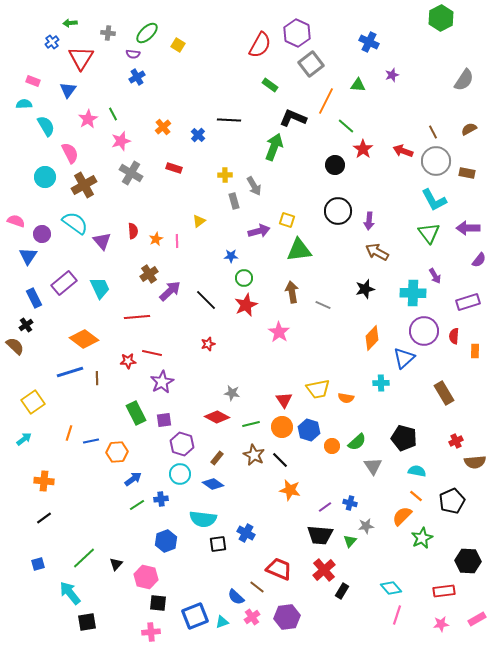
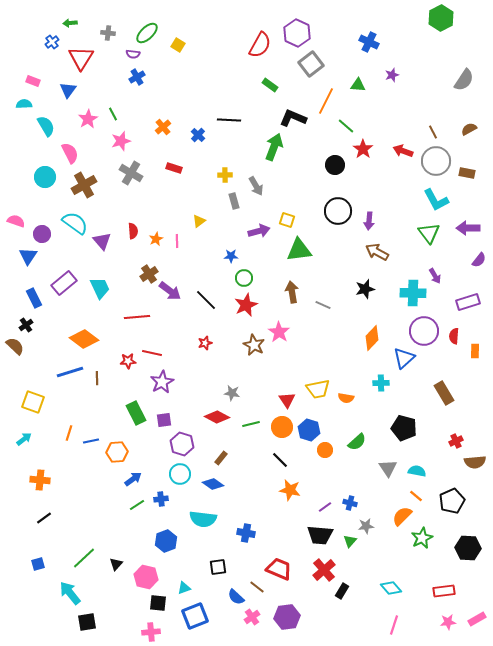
gray arrow at (254, 186): moved 2 px right
cyan L-shape at (434, 200): moved 2 px right
purple arrow at (170, 291): rotated 80 degrees clockwise
red star at (208, 344): moved 3 px left, 1 px up
red triangle at (284, 400): moved 3 px right
yellow square at (33, 402): rotated 35 degrees counterclockwise
black pentagon at (404, 438): moved 10 px up
orange circle at (332, 446): moved 7 px left, 4 px down
brown star at (254, 455): moved 110 px up
brown rectangle at (217, 458): moved 4 px right
gray triangle at (373, 466): moved 15 px right, 2 px down
orange cross at (44, 481): moved 4 px left, 1 px up
blue cross at (246, 533): rotated 18 degrees counterclockwise
black square at (218, 544): moved 23 px down
black hexagon at (468, 561): moved 13 px up
pink line at (397, 615): moved 3 px left, 10 px down
cyan triangle at (222, 622): moved 38 px left, 34 px up
pink star at (441, 624): moved 7 px right, 2 px up
